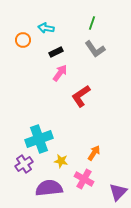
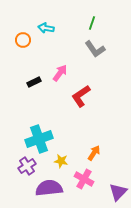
black rectangle: moved 22 px left, 30 px down
purple cross: moved 3 px right, 2 px down
